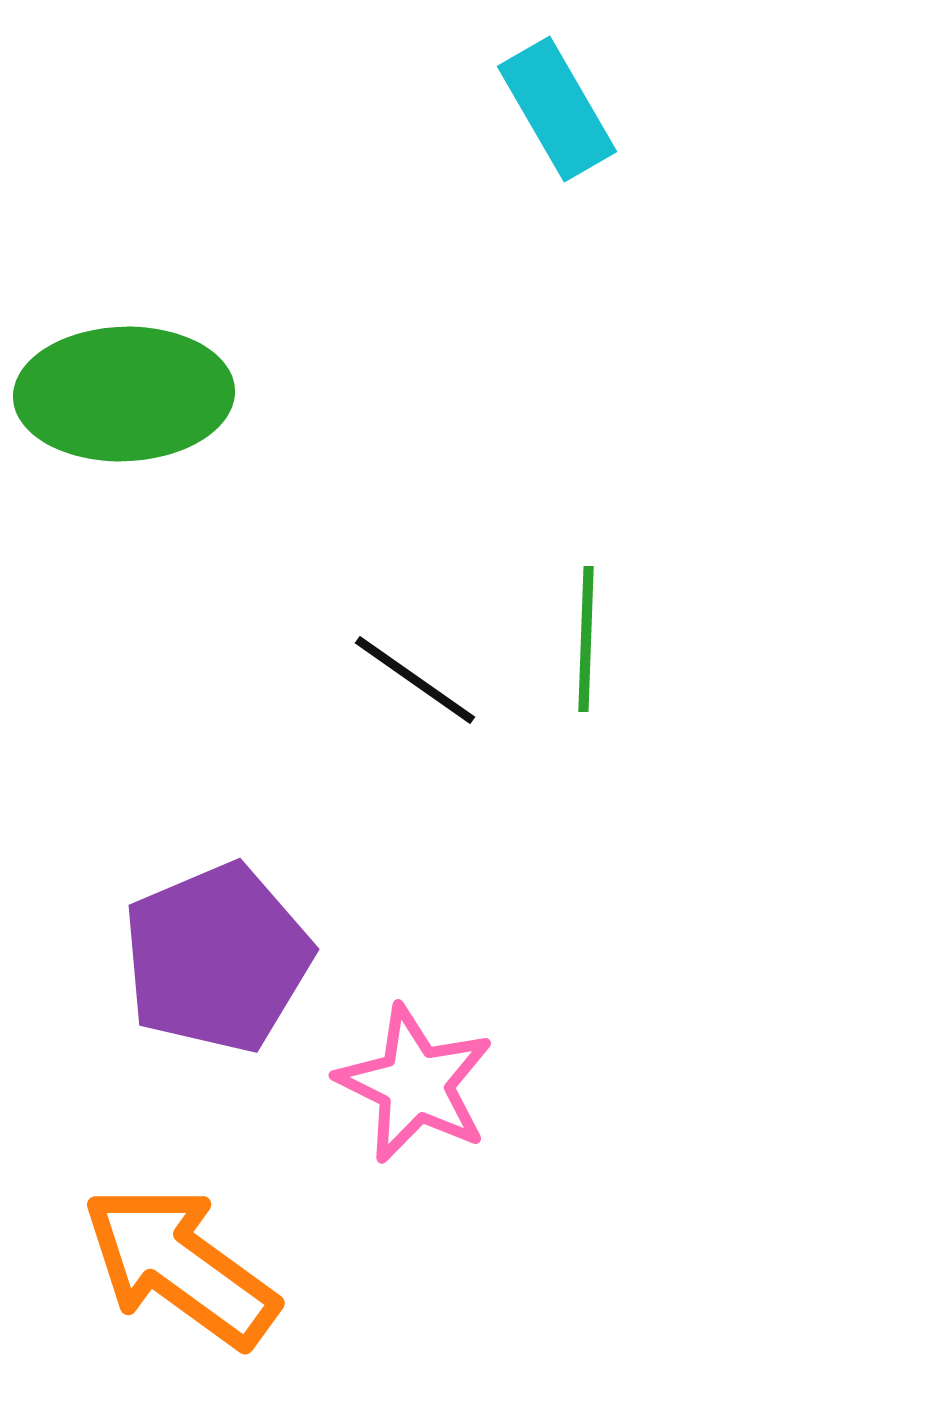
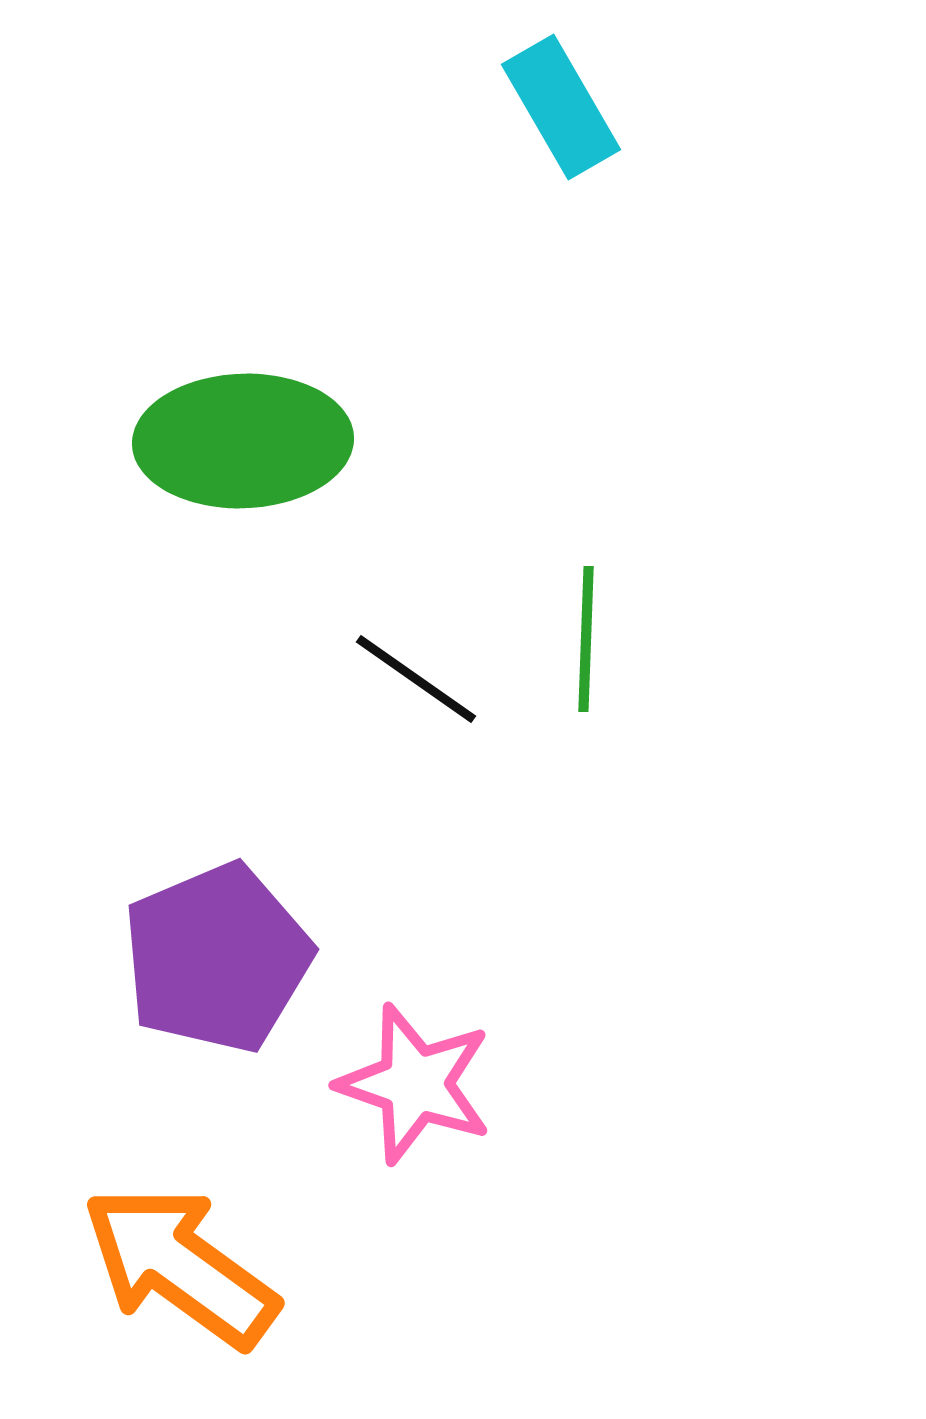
cyan rectangle: moved 4 px right, 2 px up
green ellipse: moved 119 px right, 47 px down
black line: moved 1 px right, 1 px up
pink star: rotated 7 degrees counterclockwise
